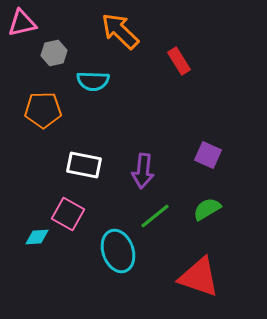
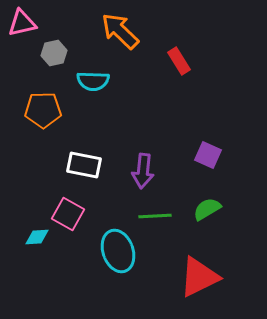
green line: rotated 36 degrees clockwise
red triangle: rotated 45 degrees counterclockwise
